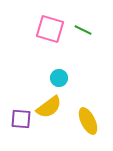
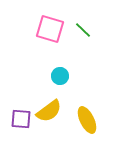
green line: rotated 18 degrees clockwise
cyan circle: moved 1 px right, 2 px up
yellow semicircle: moved 4 px down
yellow ellipse: moved 1 px left, 1 px up
